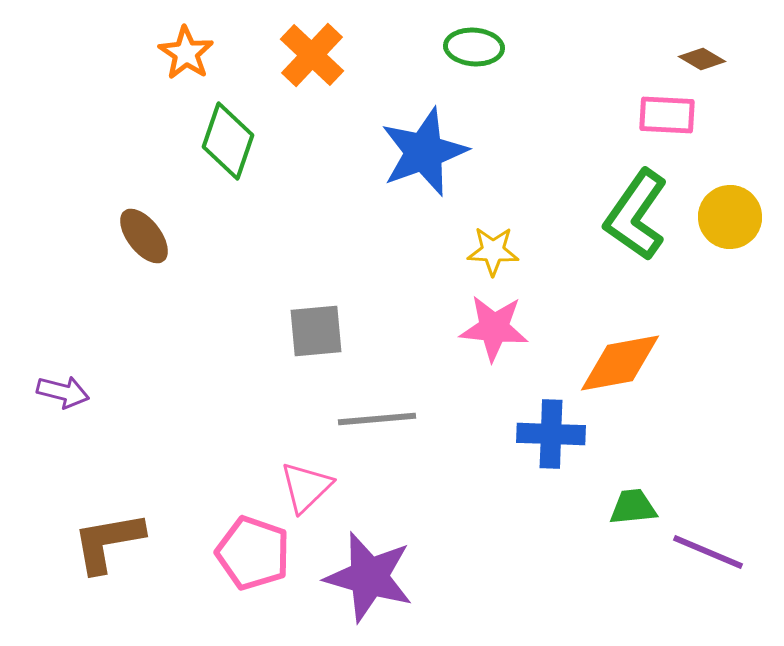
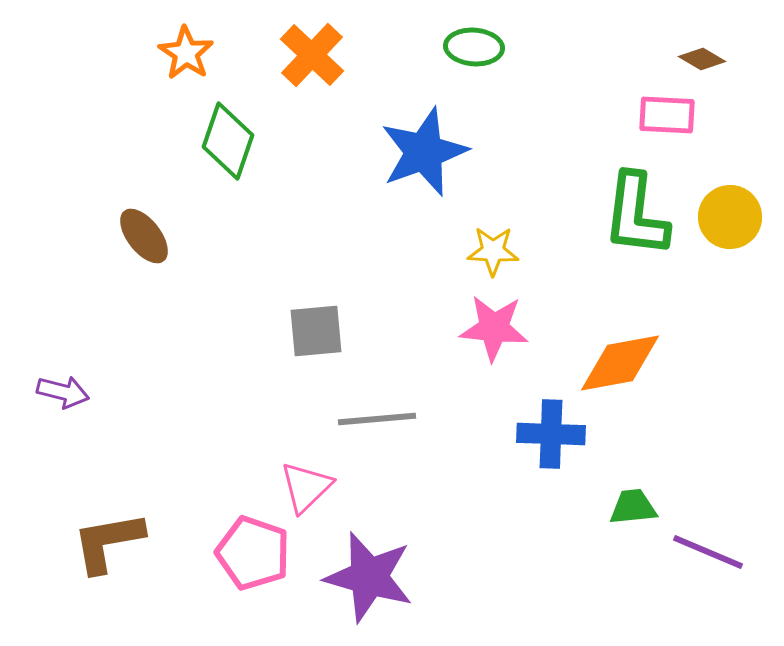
green L-shape: rotated 28 degrees counterclockwise
